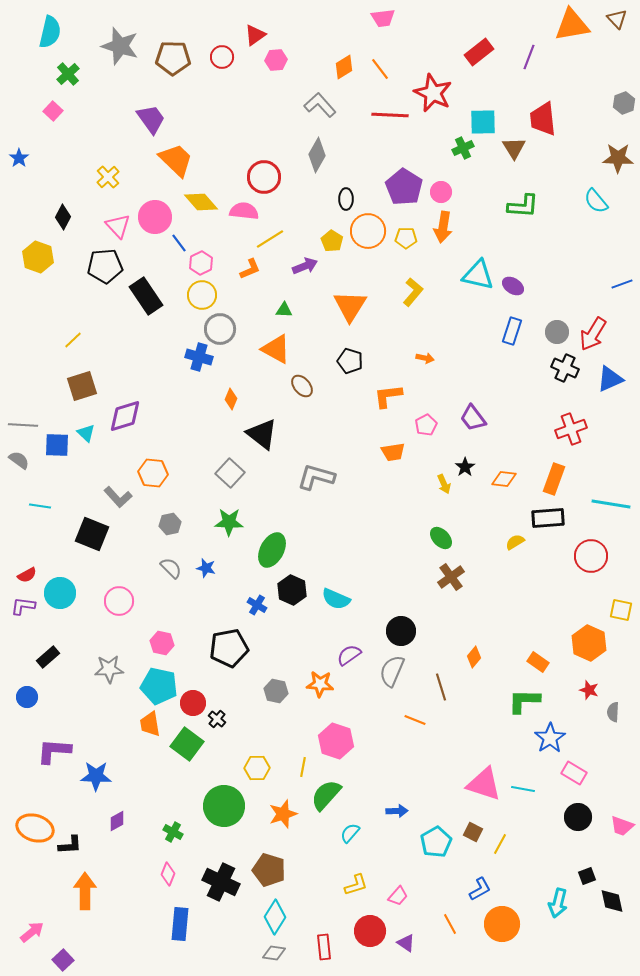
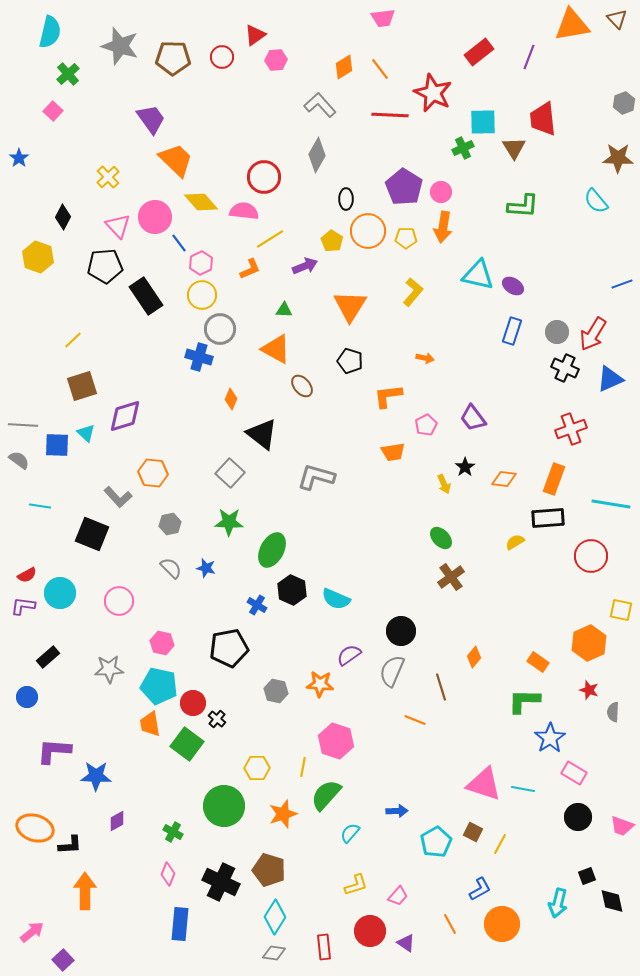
orange hexagon at (589, 643): rotated 12 degrees clockwise
